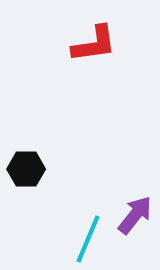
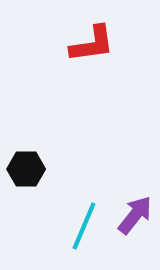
red L-shape: moved 2 px left
cyan line: moved 4 px left, 13 px up
